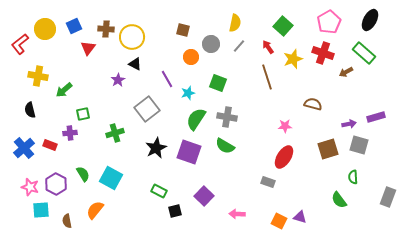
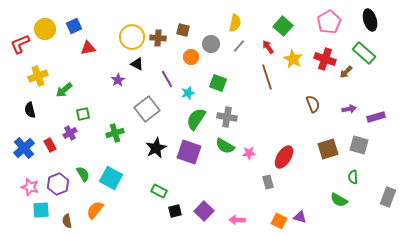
black ellipse at (370, 20): rotated 45 degrees counterclockwise
brown cross at (106, 29): moved 52 px right, 9 px down
red L-shape at (20, 44): rotated 15 degrees clockwise
red triangle at (88, 48): rotated 42 degrees clockwise
red cross at (323, 53): moved 2 px right, 6 px down
yellow star at (293, 59): rotated 24 degrees counterclockwise
black triangle at (135, 64): moved 2 px right
brown arrow at (346, 72): rotated 16 degrees counterclockwise
yellow cross at (38, 76): rotated 30 degrees counterclockwise
brown semicircle at (313, 104): rotated 54 degrees clockwise
purple arrow at (349, 124): moved 15 px up
pink star at (285, 126): moved 36 px left, 27 px down
purple cross at (70, 133): rotated 24 degrees counterclockwise
red rectangle at (50, 145): rotated 40 degrees clockwise
gray rectangle at (268, 182): rotated 56 degrees clockwise
purple hexagon at (56, 184): moved 2 px right; rotated 10 degrees clockwise
purple square at (204, 196): moved 15 px down
green semicircle at (339, 200): rotated 24 degrees counterclockwise
pink arrow at (237, 214): moved 6 px down
